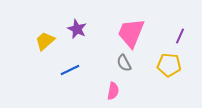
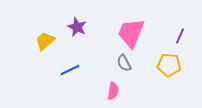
purple star: moved 2 px up
